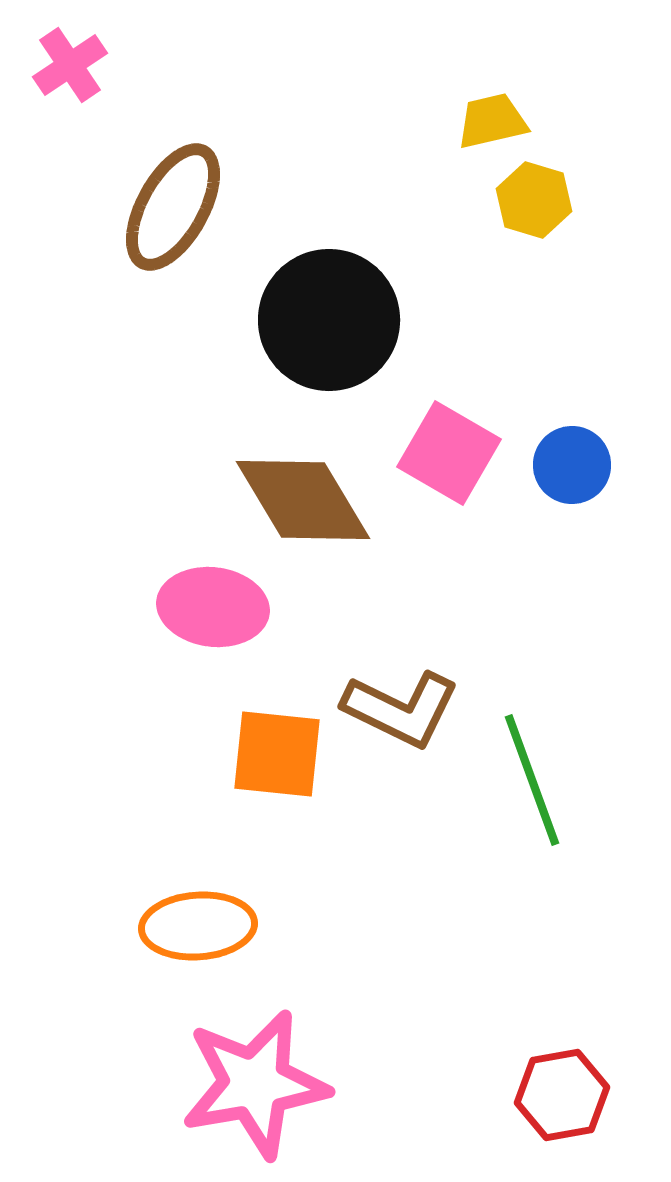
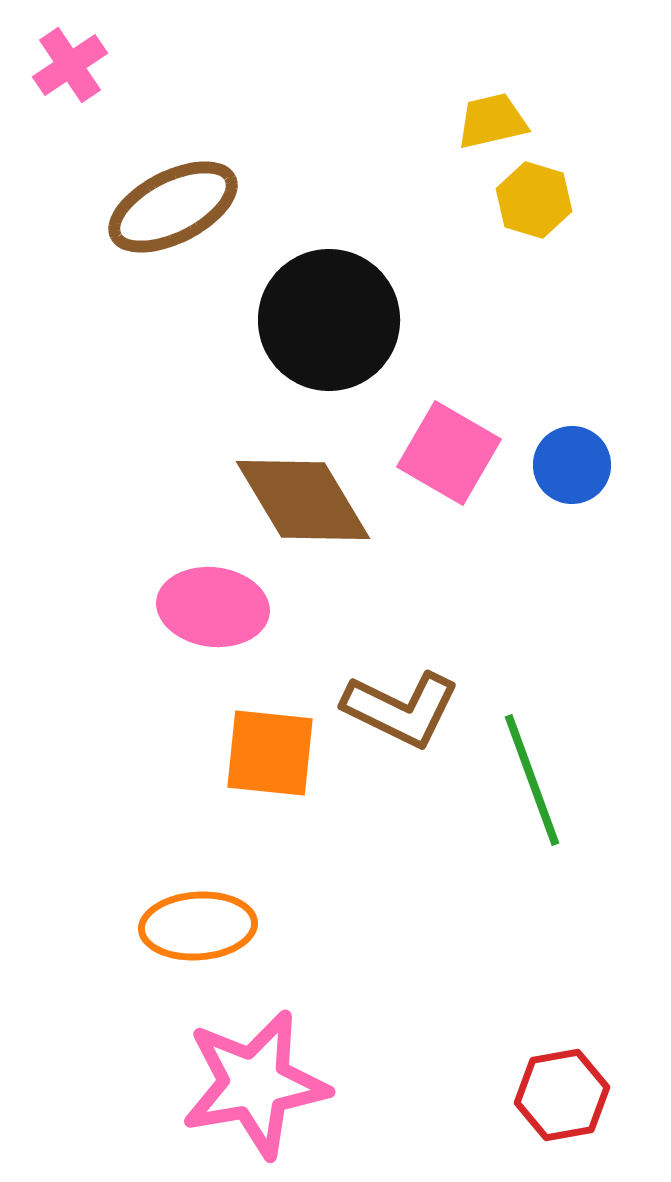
brown ellipse: rotated 34 degrees clockwise
orange square: moved 7 px left, 1 px up
